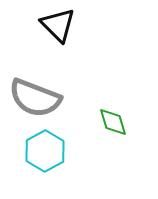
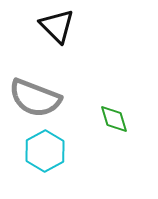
black triangle: moved 1 px left, 1 px down
green diamond: moved 1 px right, 3 px up
